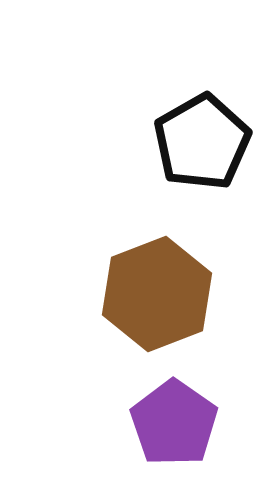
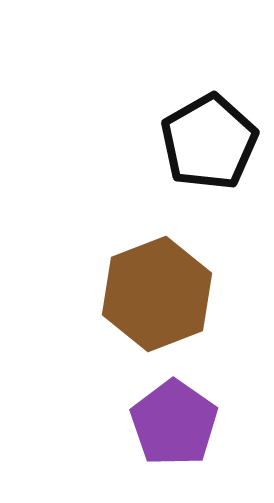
black pentagon: moved 7 px right
